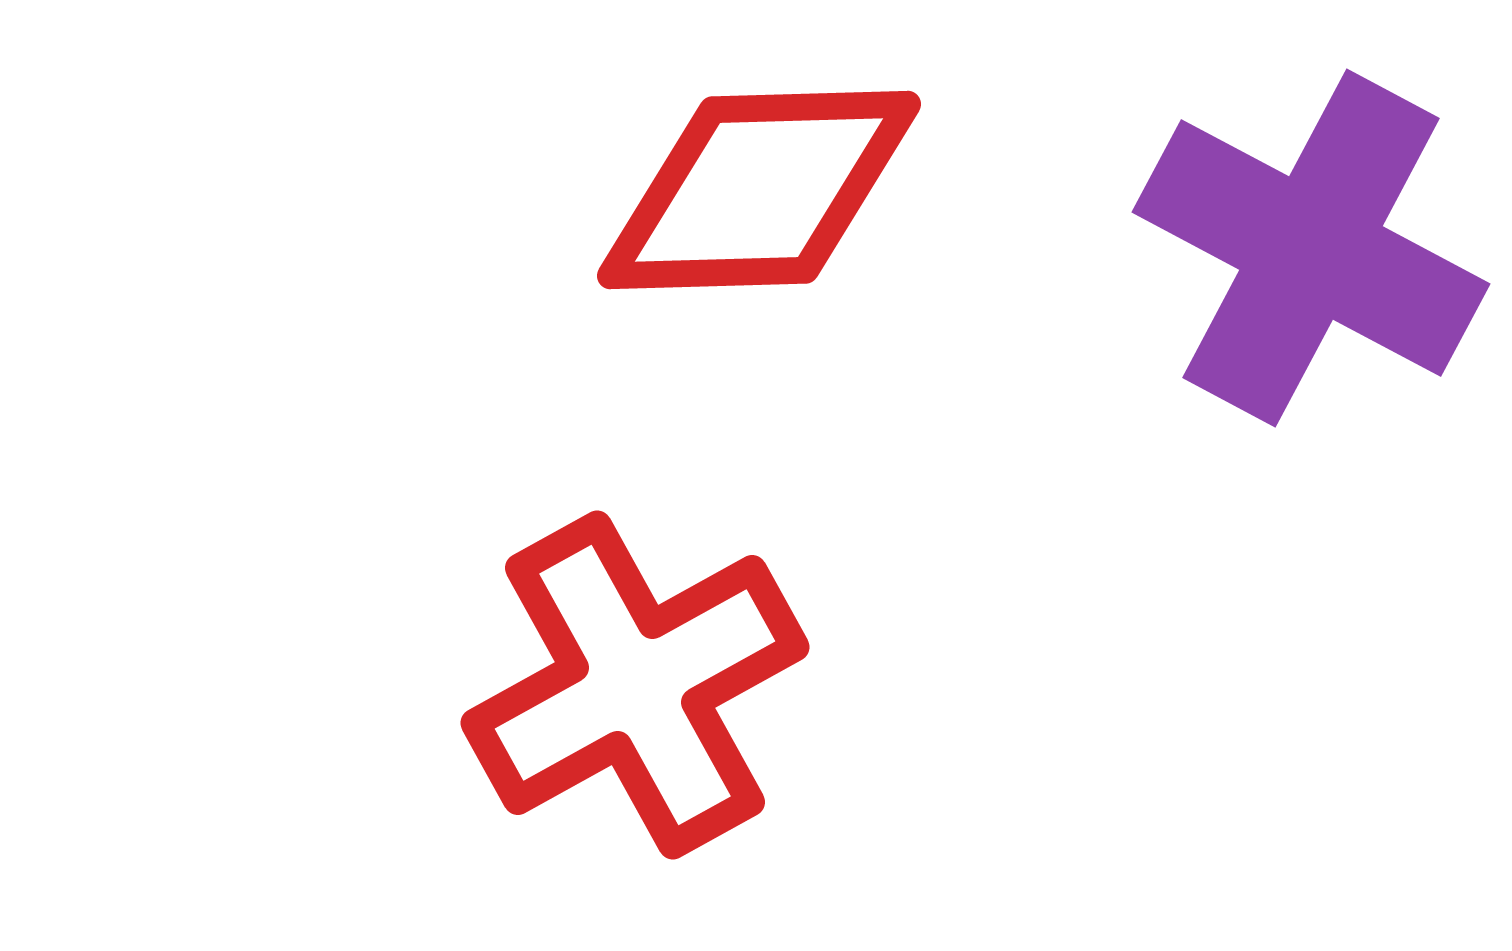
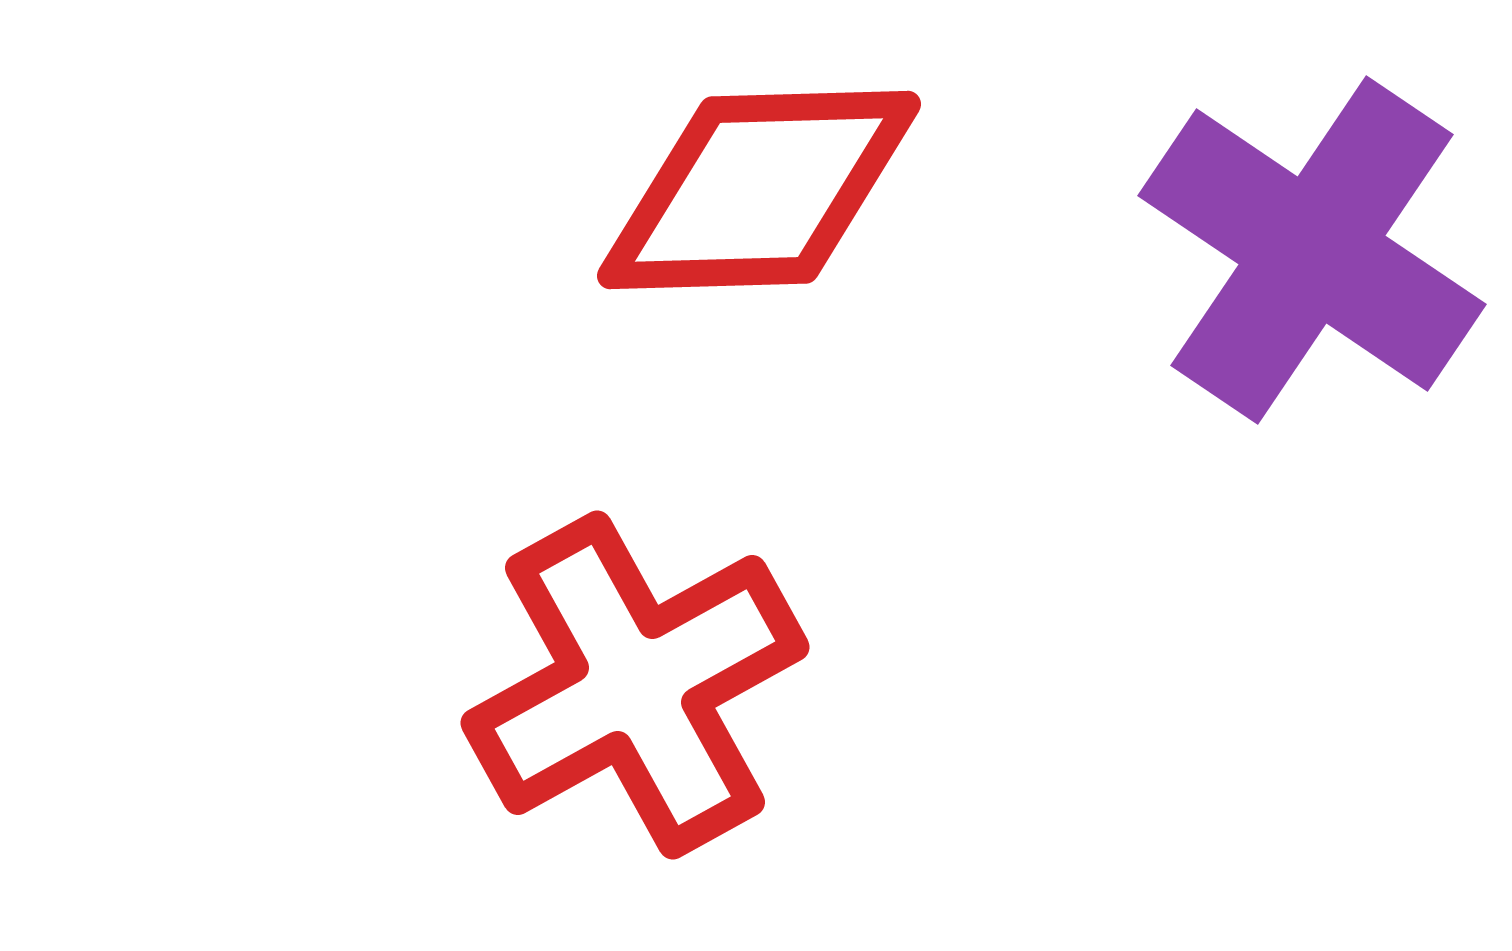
purple cross: moved 1 px right, 2 px down; rotated 6 degrees clockwise
